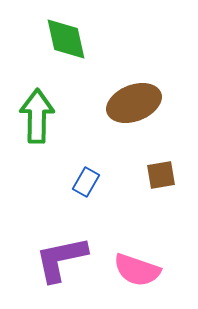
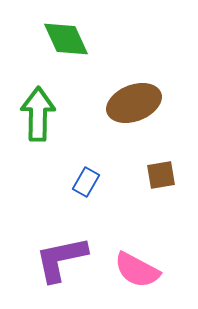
green diamond: rotated 12 degrees counterclockwise
green arrow: moved 1 px right, 2 px up
pink semicircle: rotated 9 degrees clockwise
